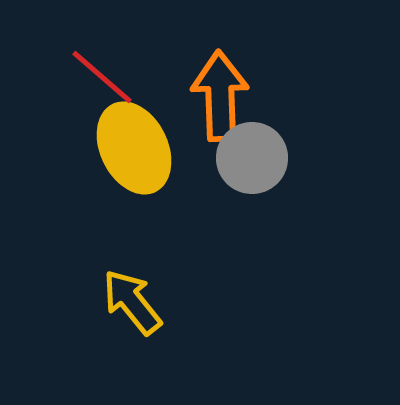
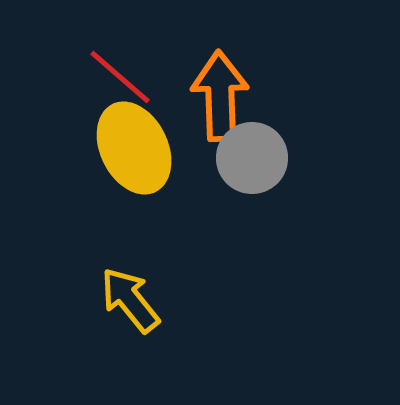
red line: moved 18 px right
yellow arrow: moved 2 px left, 2 px up
